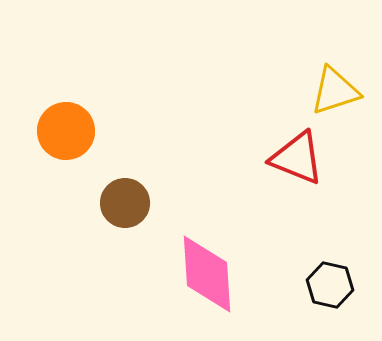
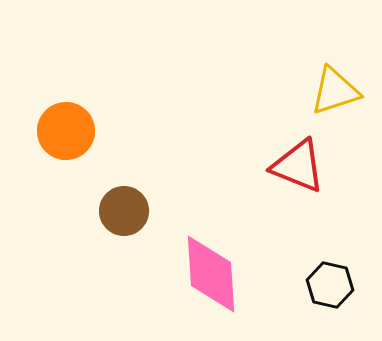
red triangle: moved 1 px right, 8 px down
brown circle: moved 1 px left, 8 px down
pink diamond: moved 4 px right
